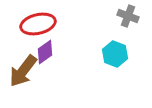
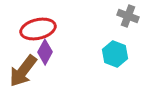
red ellipse: moved 5 px down
purple diamond: rotated 25 degrees counterclockwise
